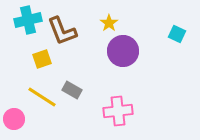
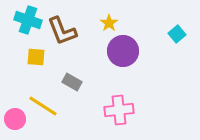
cyan cross: rotated 32 degrees clockwise
cyan square: rotated 24 degrees clockwise
yellow square: moved 6 px left, 2 px up; rotated 24 degrees clockwise
gray rectangle: moved 8 px up
yellow line: moved 1 px right, 9 px down
pink cross: moved 1 px right, 1 px up
pink circle: moved 1 px right
